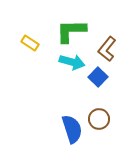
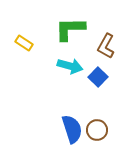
green L-shape: moved 1 px left, 2 px up
yellow rectangle: moved 6 px left
brown L-shape: moved 1 px left, 3 px up; rotated 10 degrees counterclockwise
cyan arrow: moved 2 px left, 4 px down
brown circle: moved 2 px left, 11 px down
